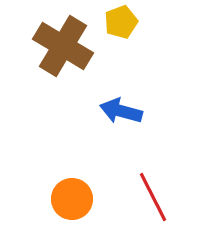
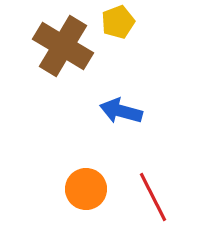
yellow pentagon: moved 3 px left
orange circle: moved 14 px right, 10 px up
